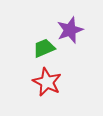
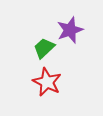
green trapezoid: rotated 20 degrees counterclockwise
